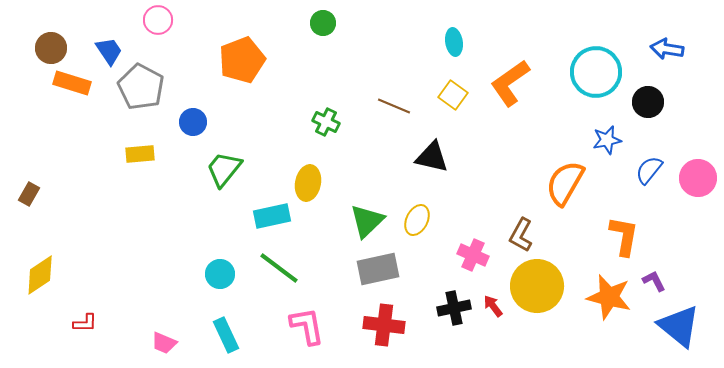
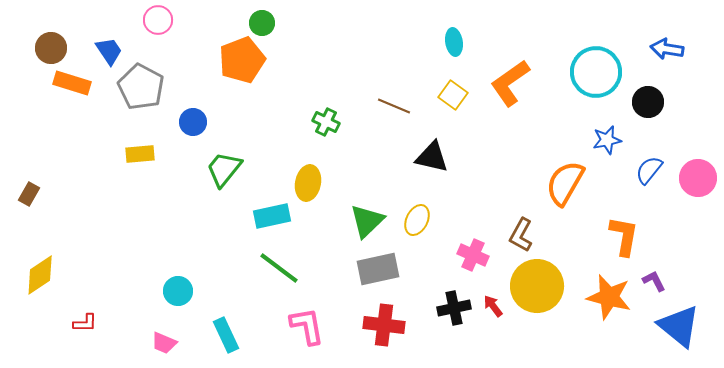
green circle at (323, 23): moved 61 px left
cyan circle at (220, 274): moved 42 px left, 17 px down
